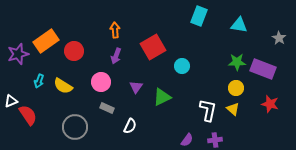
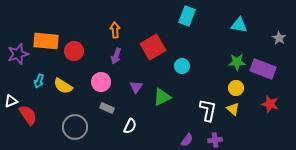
cyan rectangle: moved 12 px left
orange rectangle: rotated 40 degrees clockwise
